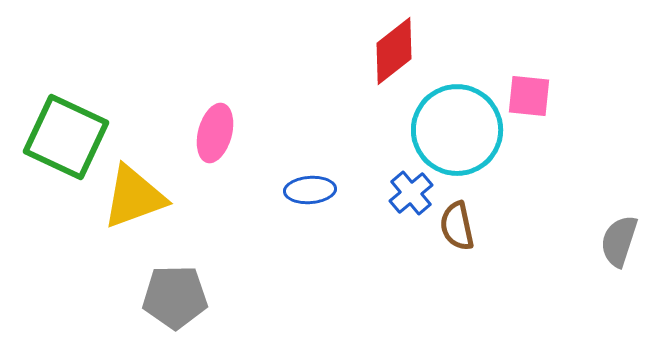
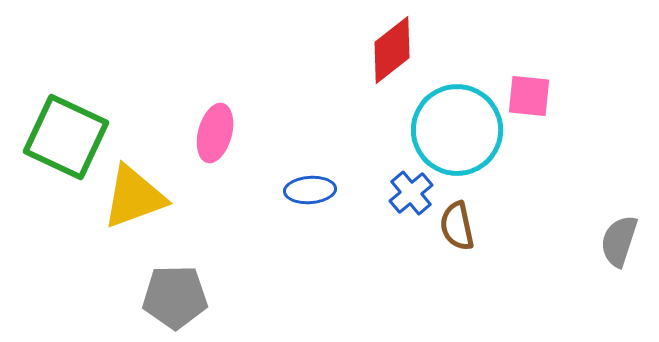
red diamond: moved 2 px left, 1 px up
